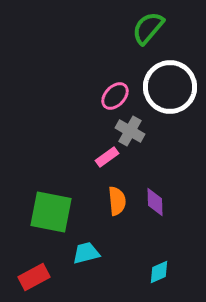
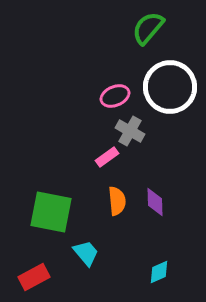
pink ellipse: rotated 24 degrees clockwise
cyan trapezoid: rotated 64 degrees clockwise
